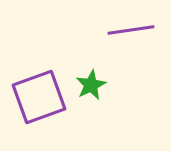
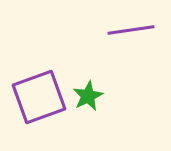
green star: moved 3 px left, 11 px down
